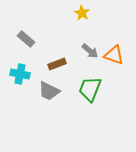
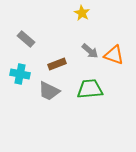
green trapezoid: rotated 64 degrees clockwise
